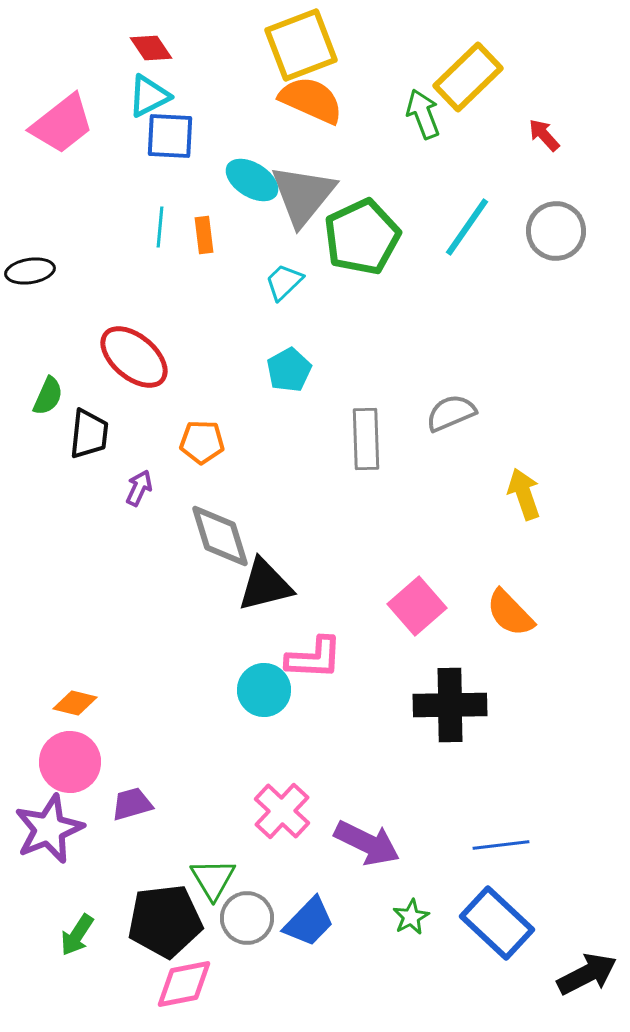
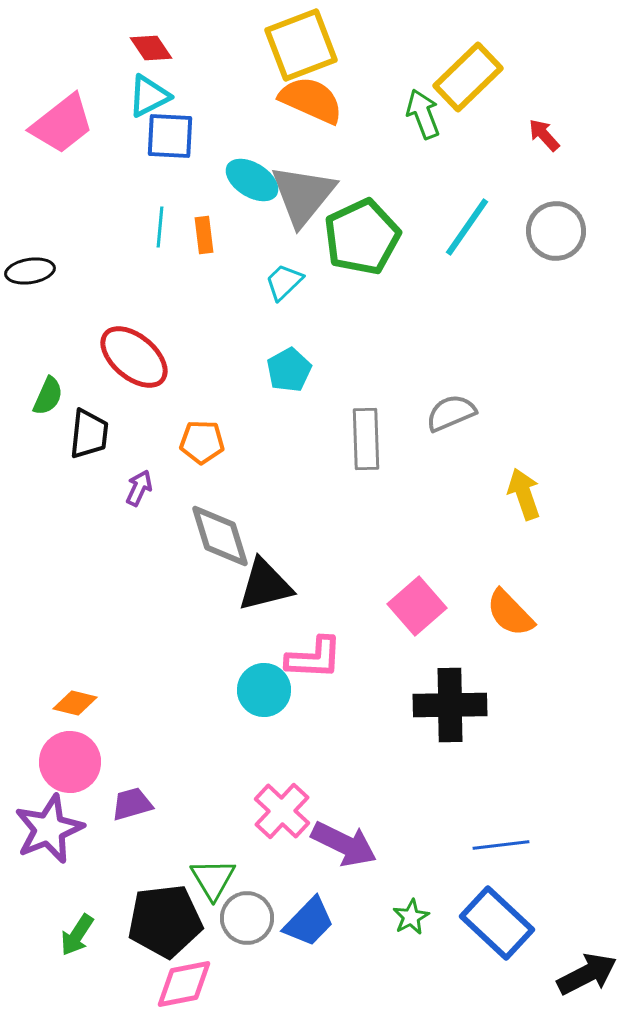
purple arrow at (367, 843): moved 23 px left, 1 px down
